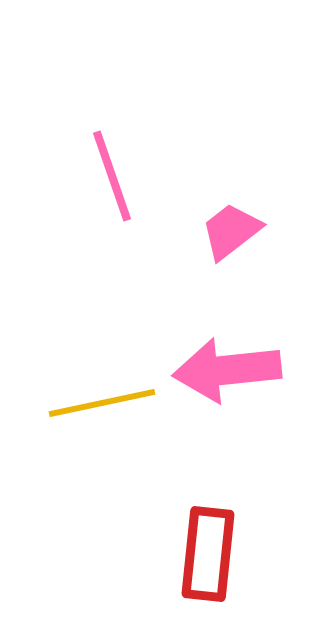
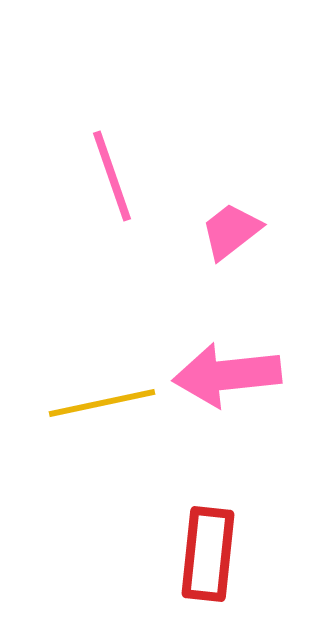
pink arrow: moved 5 px down
